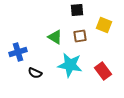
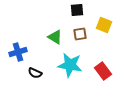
brown square: moved 2 px up
